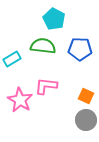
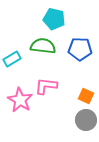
cyan pentagon: rotated 15 degrees counterclockwise
